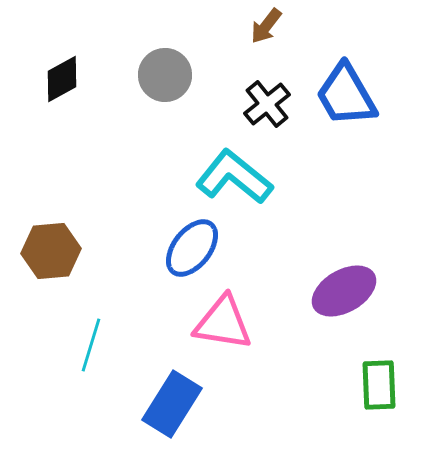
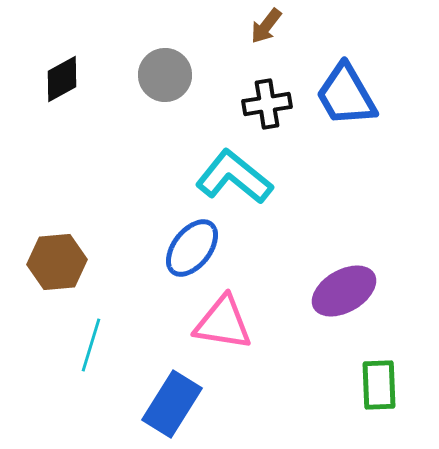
black cross: rotated 30 degrees clockwise
brown hexagon: moved 6 px right, 11 px down
